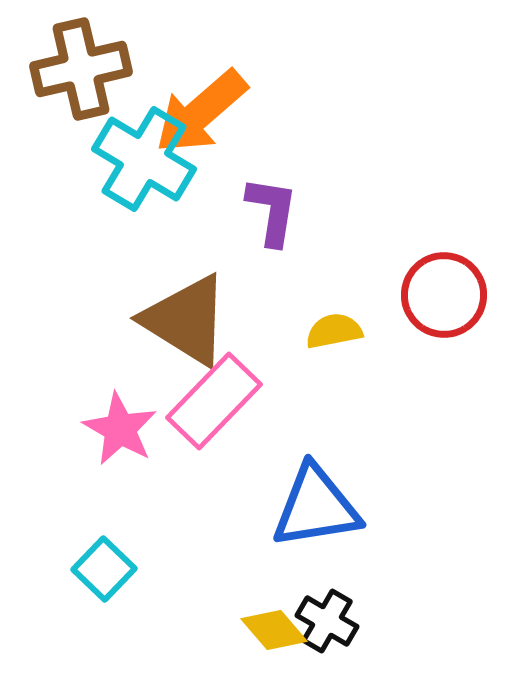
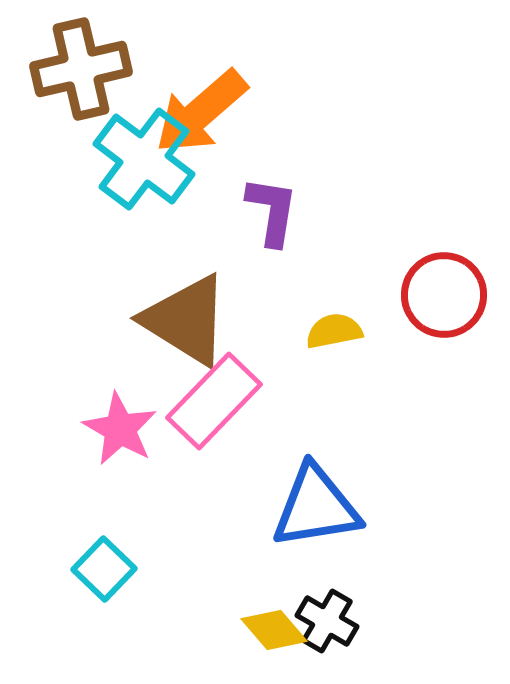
cyan cross: rotated 6 degrees clockwise
